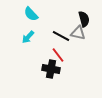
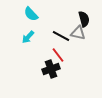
black cross: rotated 30 degrees counterclockwise
